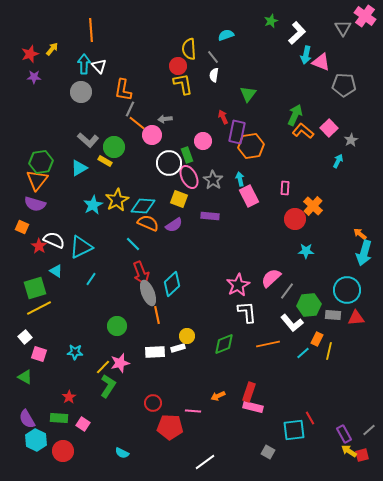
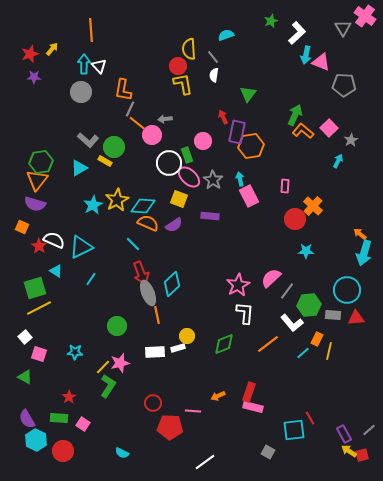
pink ellipse at (189, 177): rotated 20 degrees counterclockwise
pink rectangle at (285, 188): moved 2 px up
white L-shape at (247, 312): moved 2 px left, 1 px down; rotated 10 degrees clockwise
orange line at (268, 344): rotated 25 degrees counterclockwise
